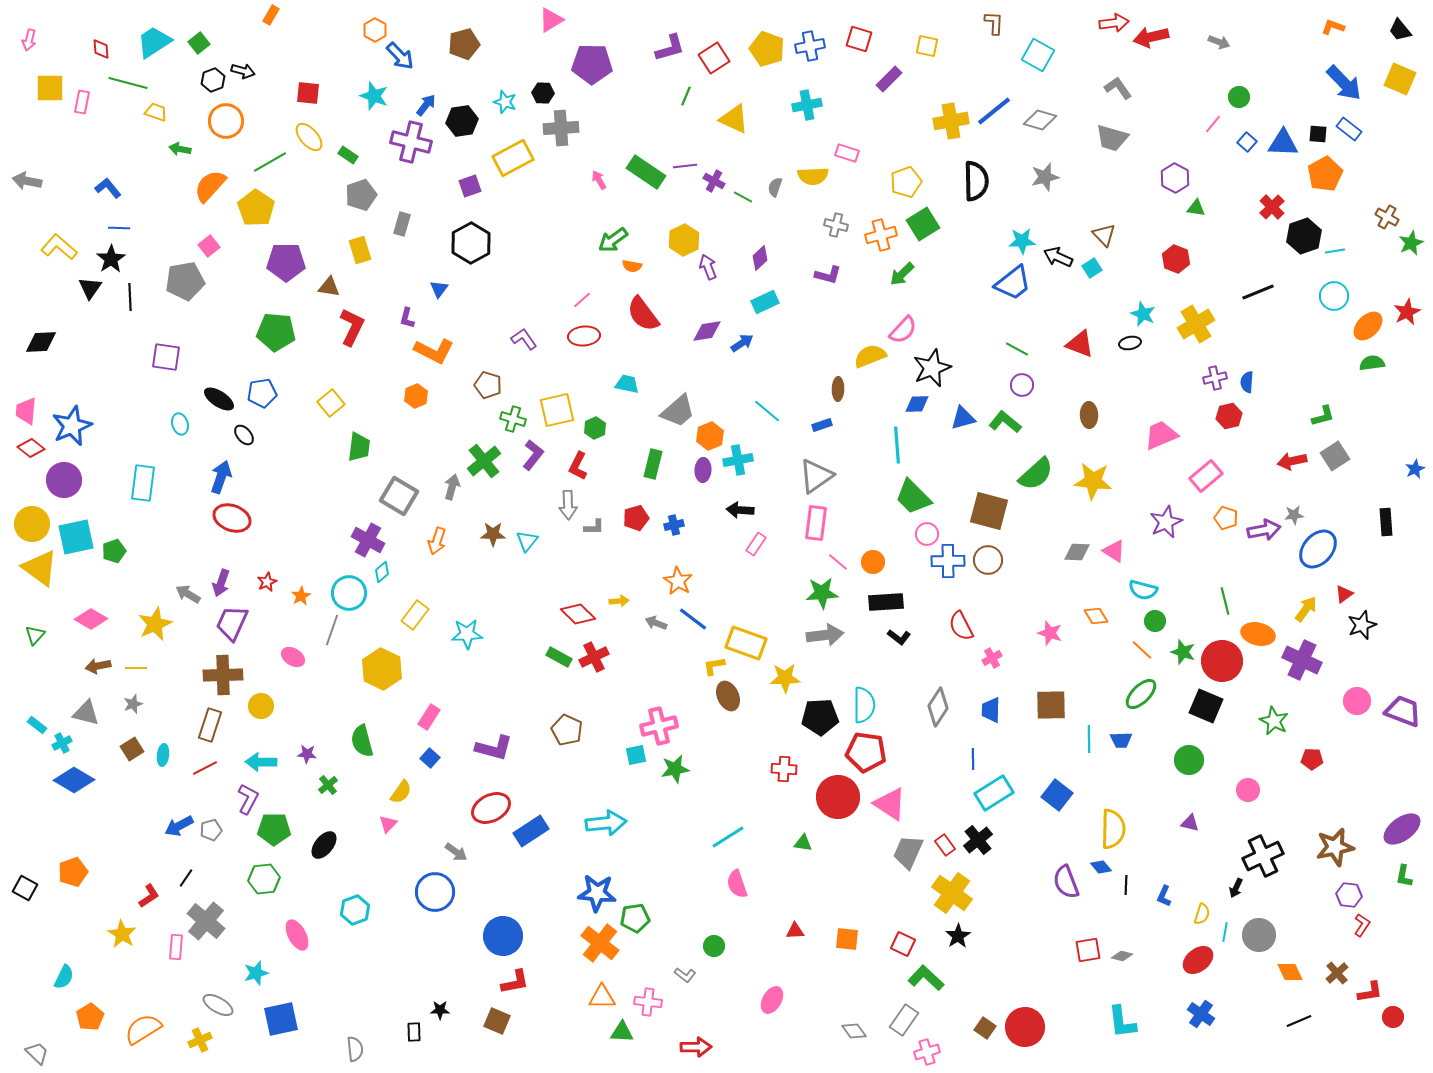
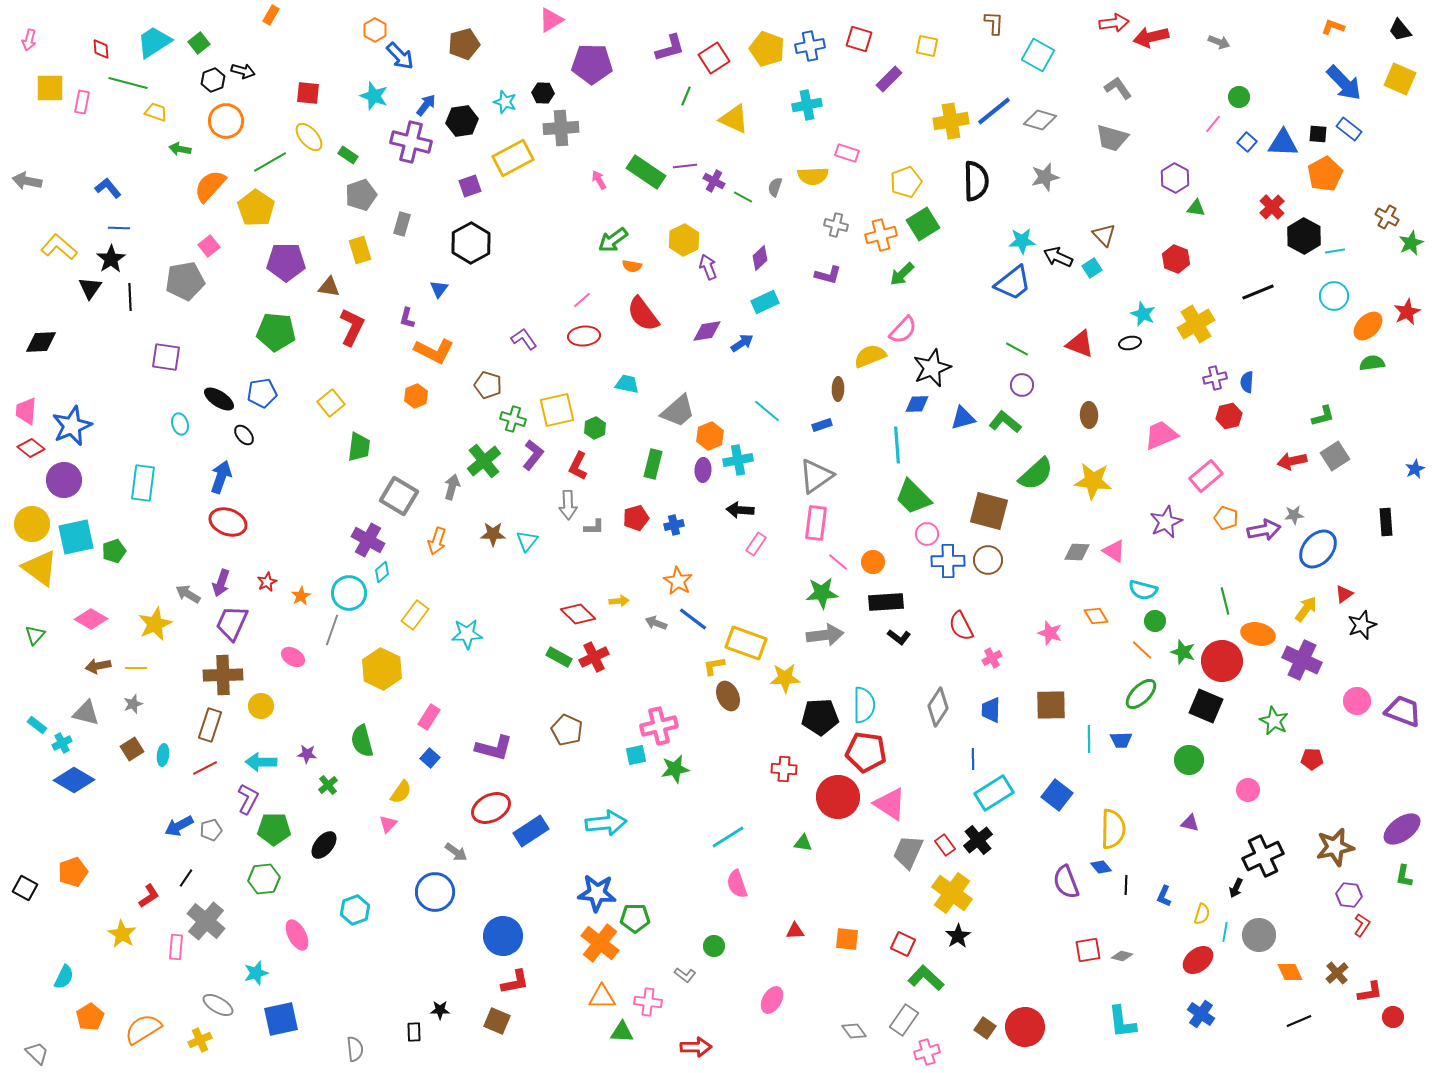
black hexagon at (1304, 236): rotated 12 degrees counterclockwise
red ellipse at (232, 518): moved 4 px left, 4 px down
green pentagon at (635, 918): rotated 8 degrees clockwise
